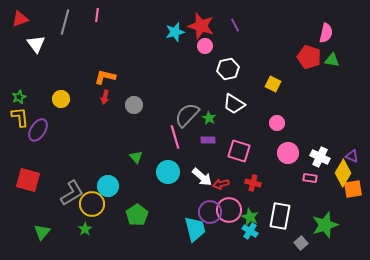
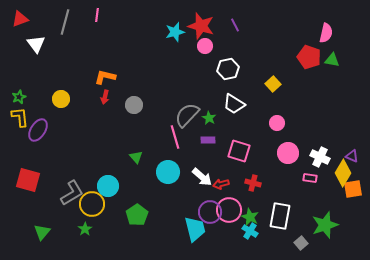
yellow square at (273, 84): rotated 21 degrees clockwise
